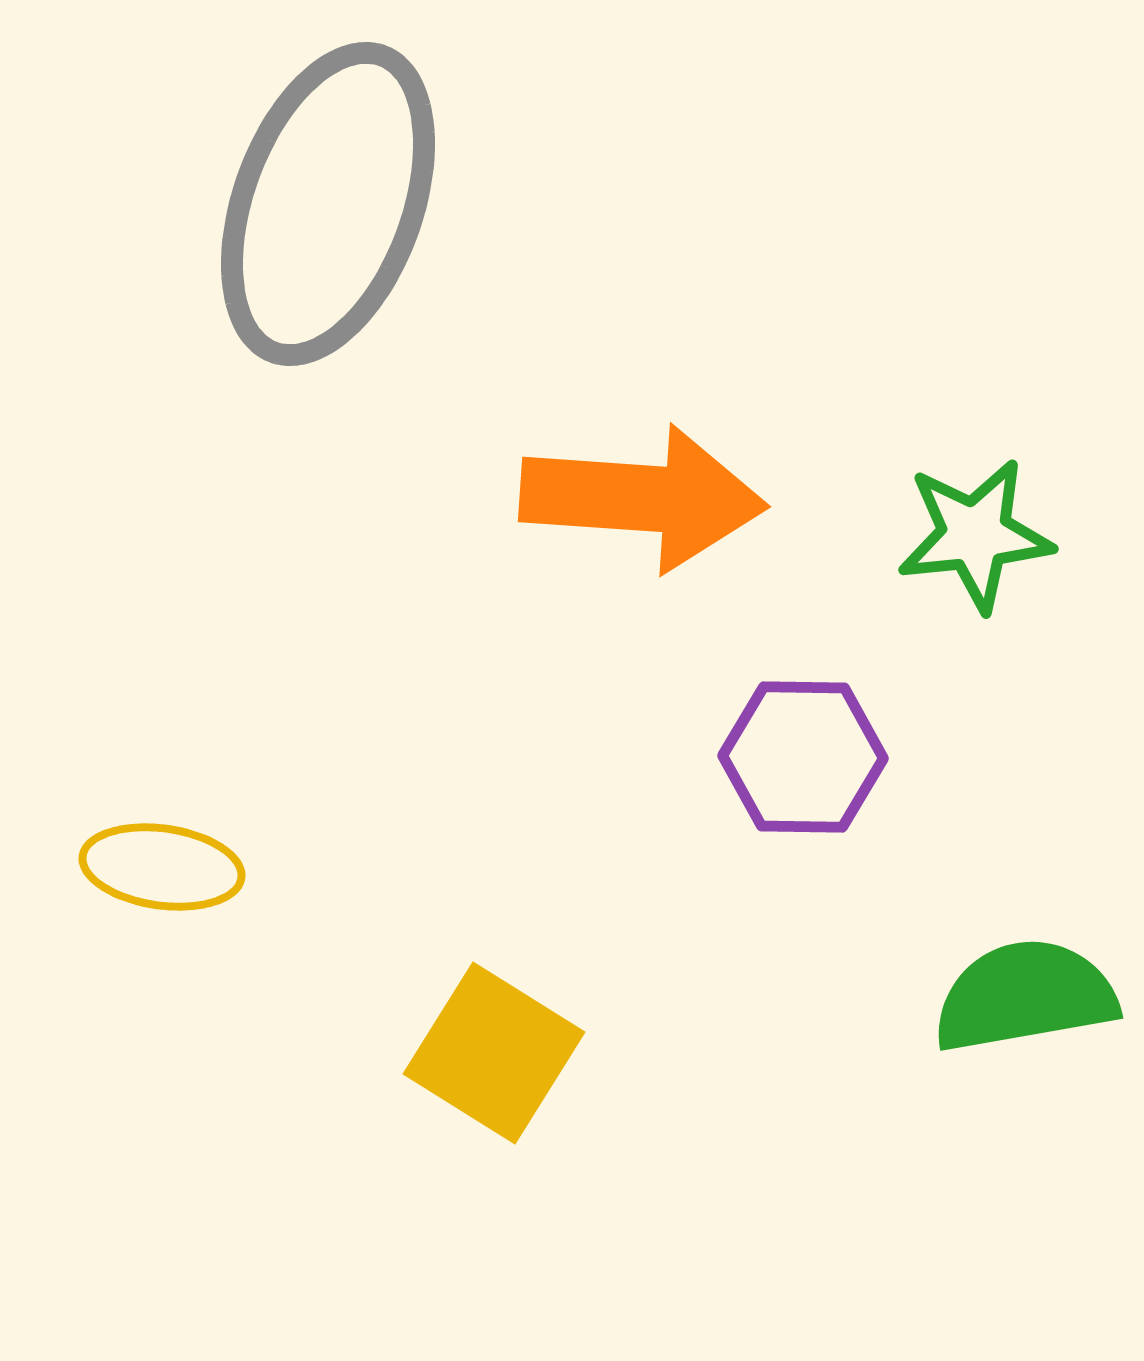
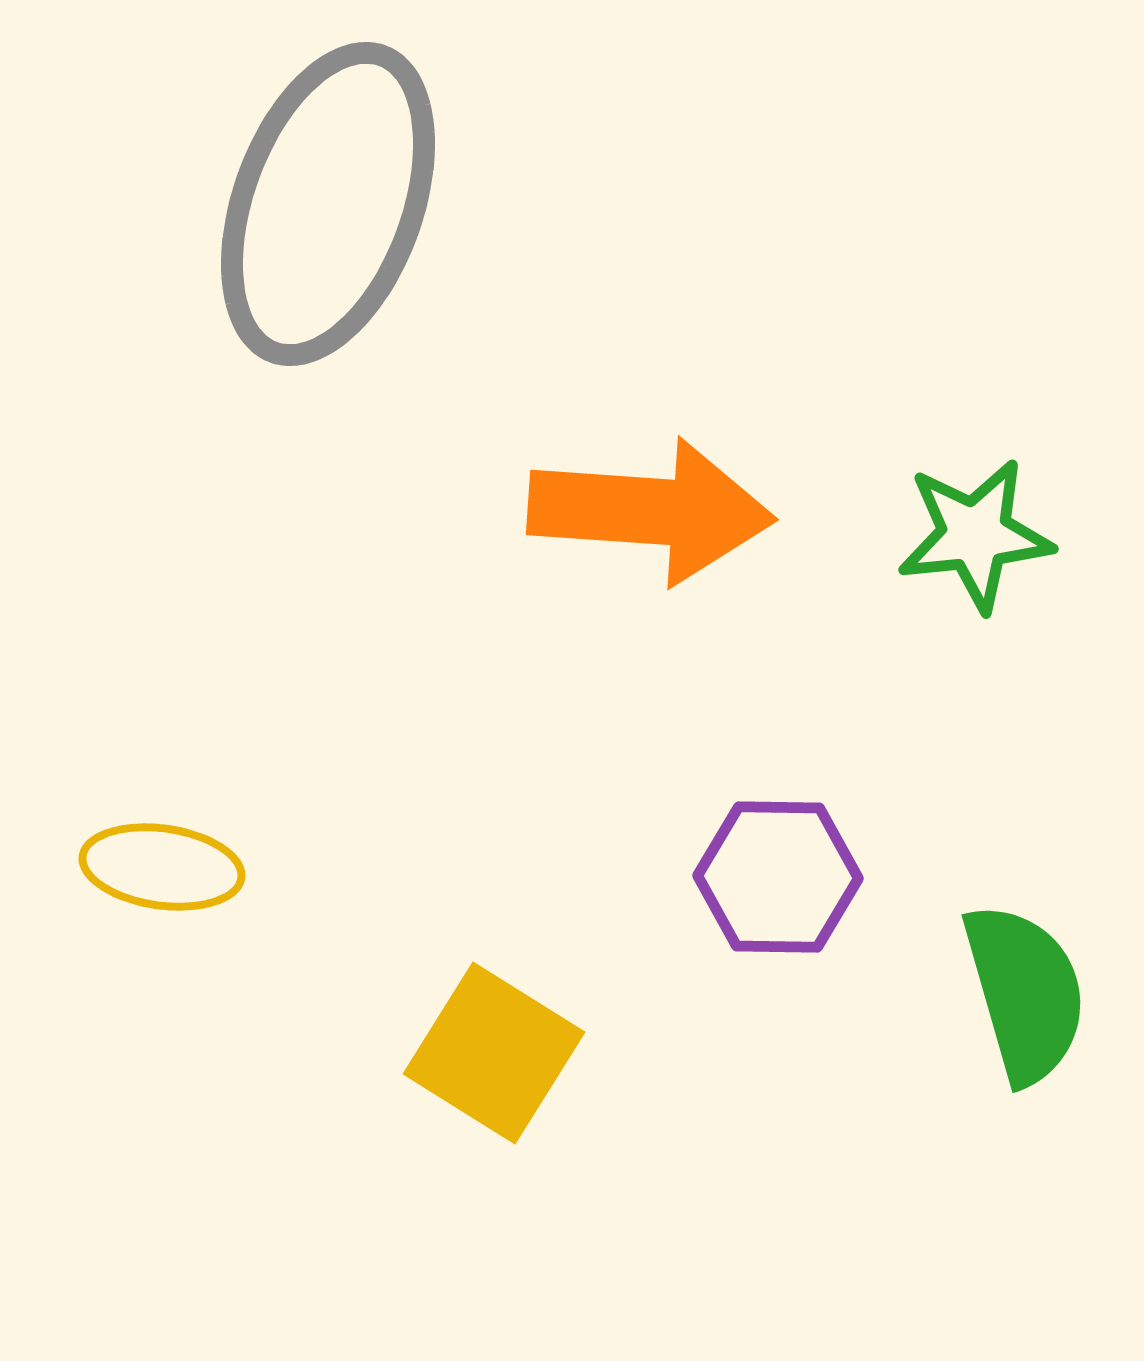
orange arrow: moved 8 px right, 13 px down
purple hexagon: moved 25 px left, 120 px down
green semicircle: moved 3 px up; rotated 84 degrees clockwise
